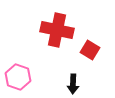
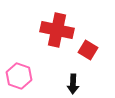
red square: moved 2 px left
pink hexagon: moved 1 px right, 1 px up
